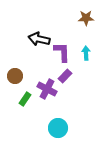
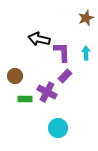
brown star: rotated 21 degrees counterclockwise
purple cross: moved 3 px down
green rectangle: rotated 56 degrees clockwise
